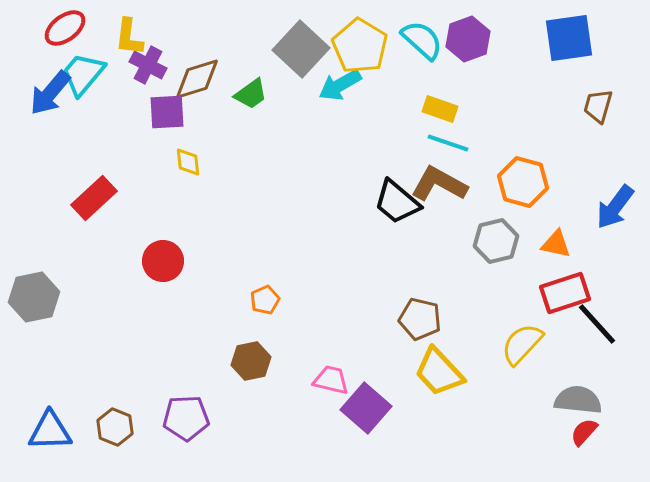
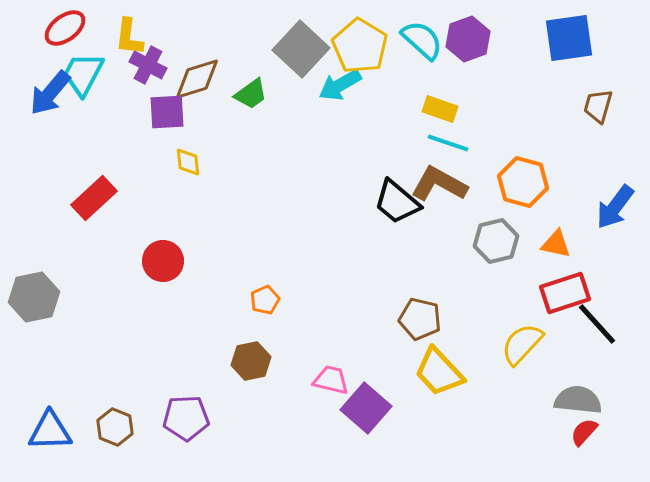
cyan trapezoid at (83, 74): rotated 12 degrees counterclockwise
